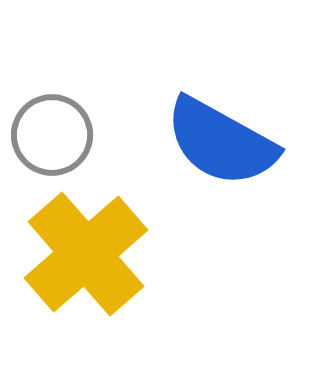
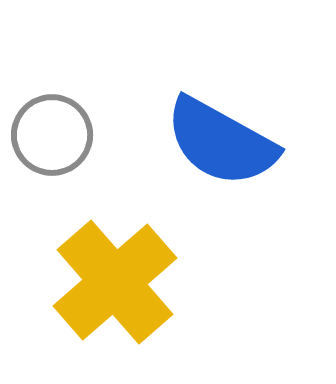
yellow cross: moved 29 px right, 28 px down
